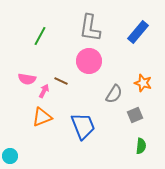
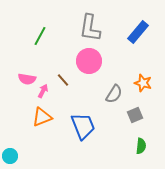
brown line: moved 2 px right, 1 px up; rotated 24 degrees clockwise
pink arrow: moved 1 px left
